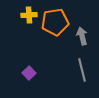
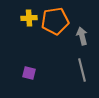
yellow cross: moved 3 px down
orange pentagon: moved 1 px up
purple square: rotated 32 degrees counterclockwise
